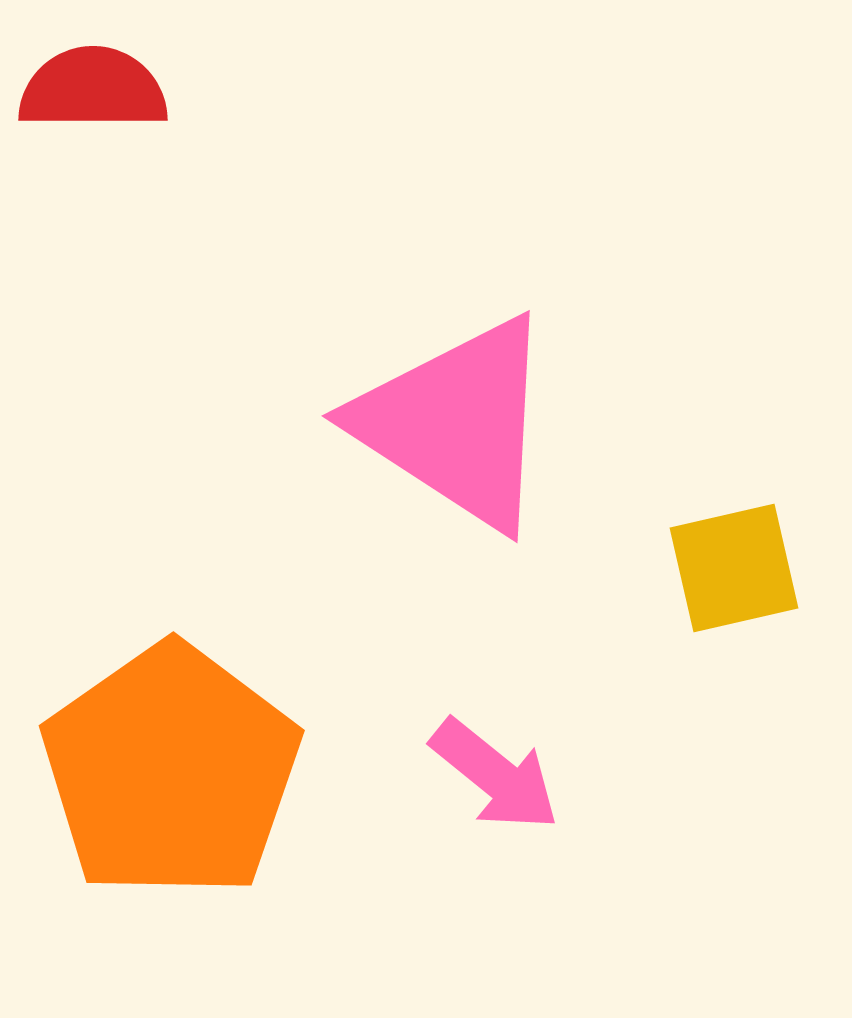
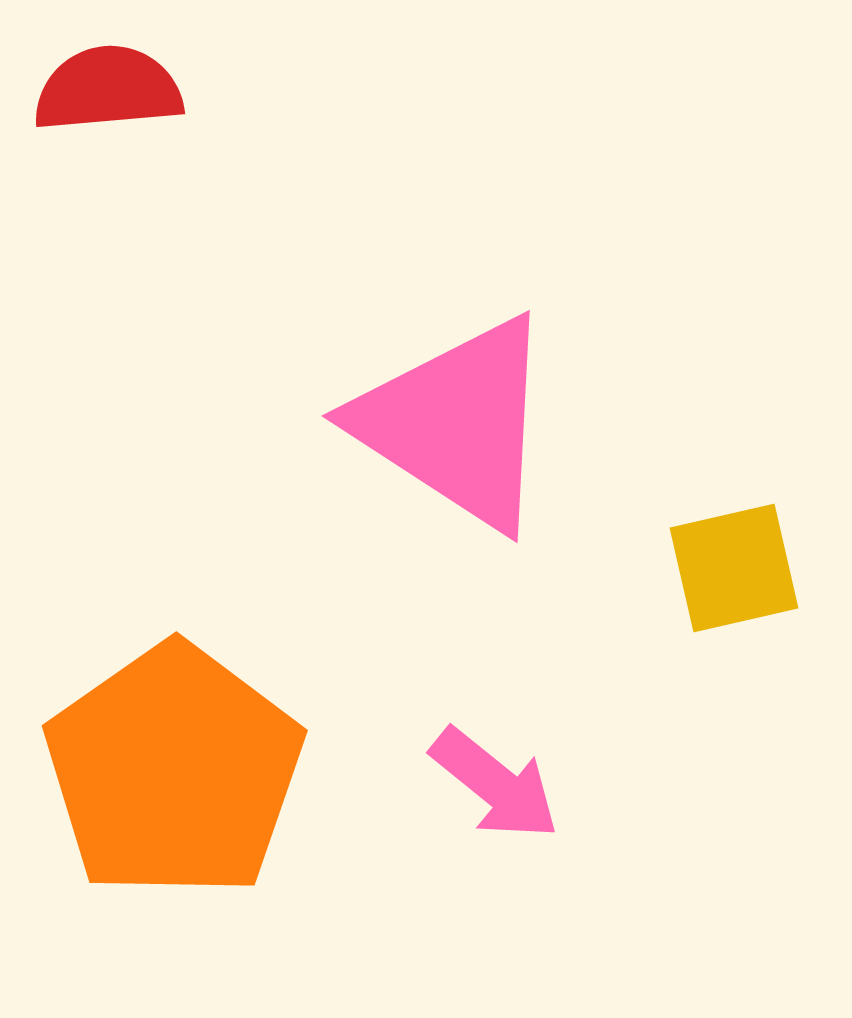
red semicircle: moved 15 px right; rotated 5 degrees counterclockwise
orange pentagon: moved 3 px right
pink arrow: moved 9 px down
